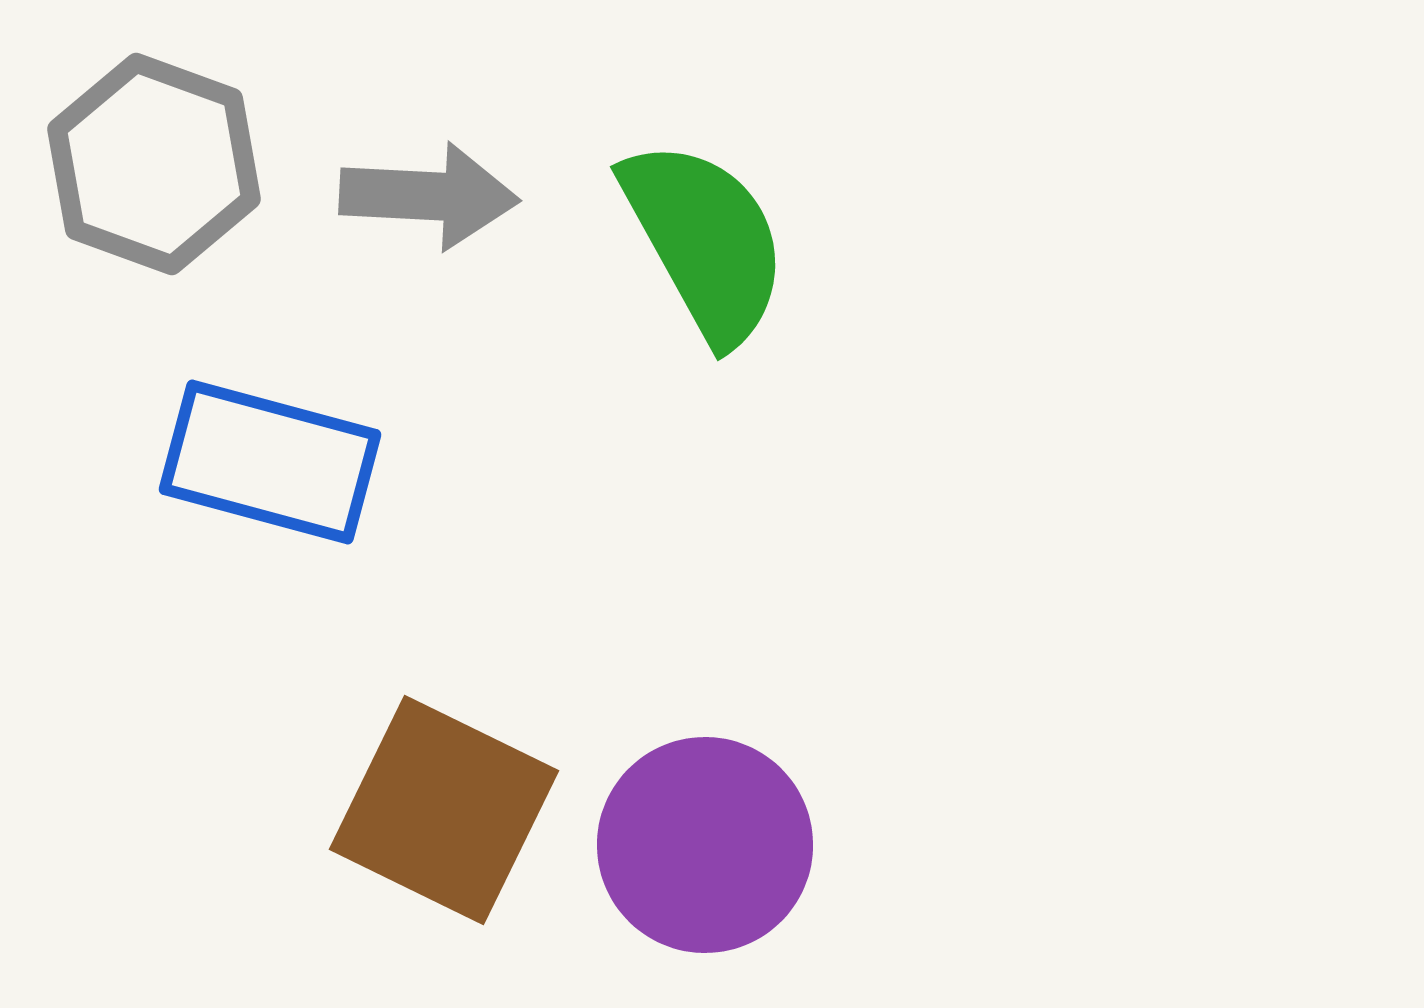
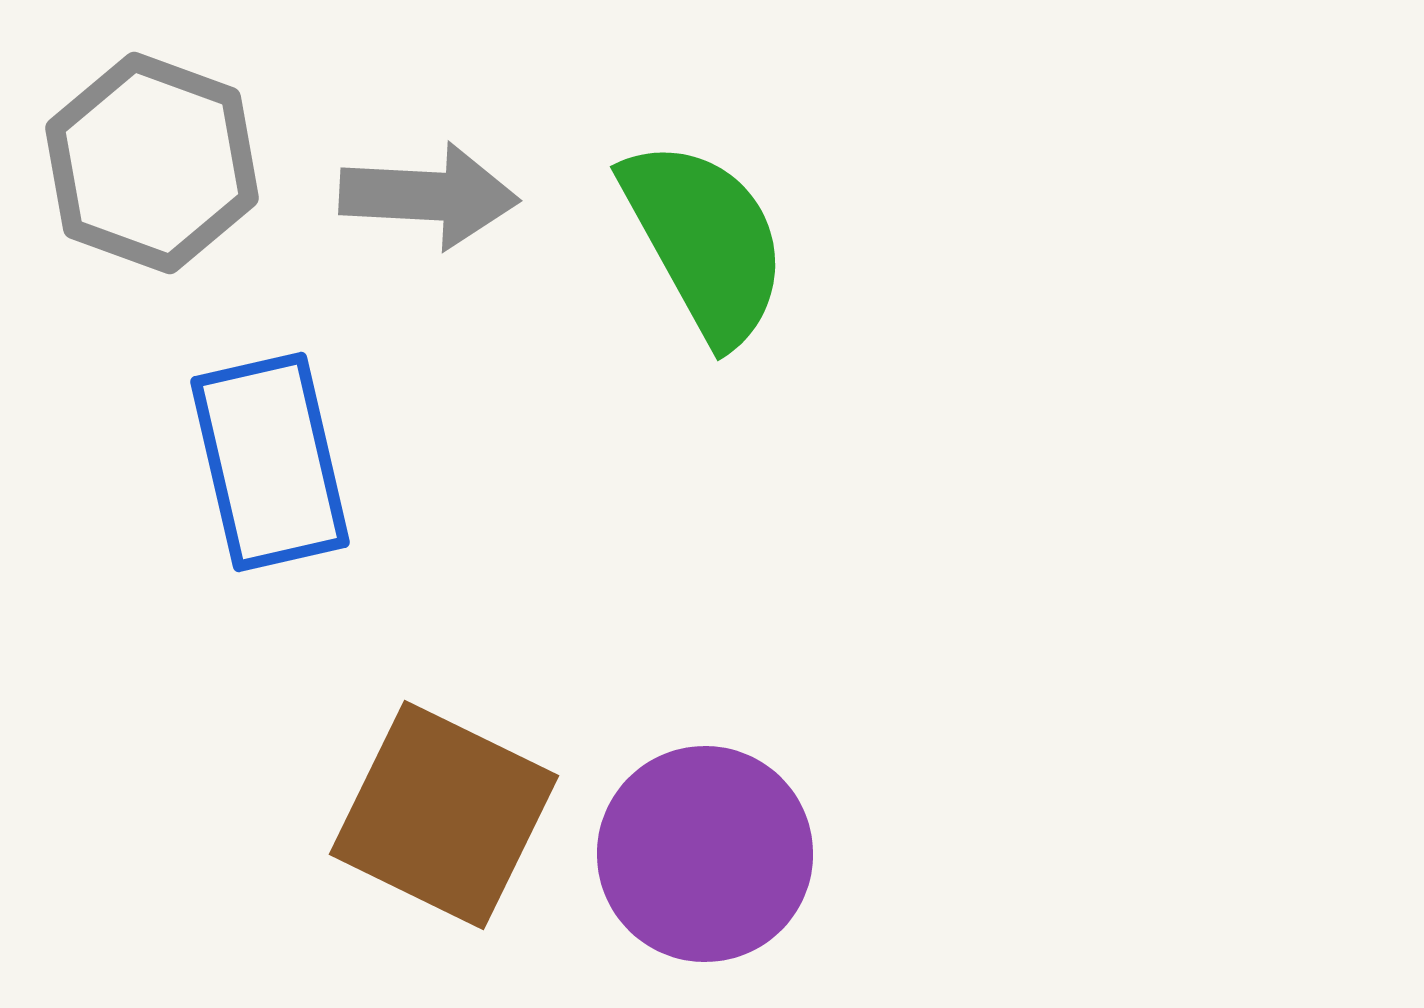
gray hexagon: moved 2 px left, 1 px up
blue rectangle: rotated 62 degrees clockwise
brown square: moved 5 px down
purple circle: moved 9 px down
